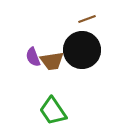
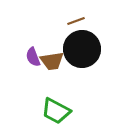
brown line: moved 11 px left, 2 px down
black circle: moved 1 px up
green trapezoid: moved 3 px right; rotated 28 degrees counterclockwise
